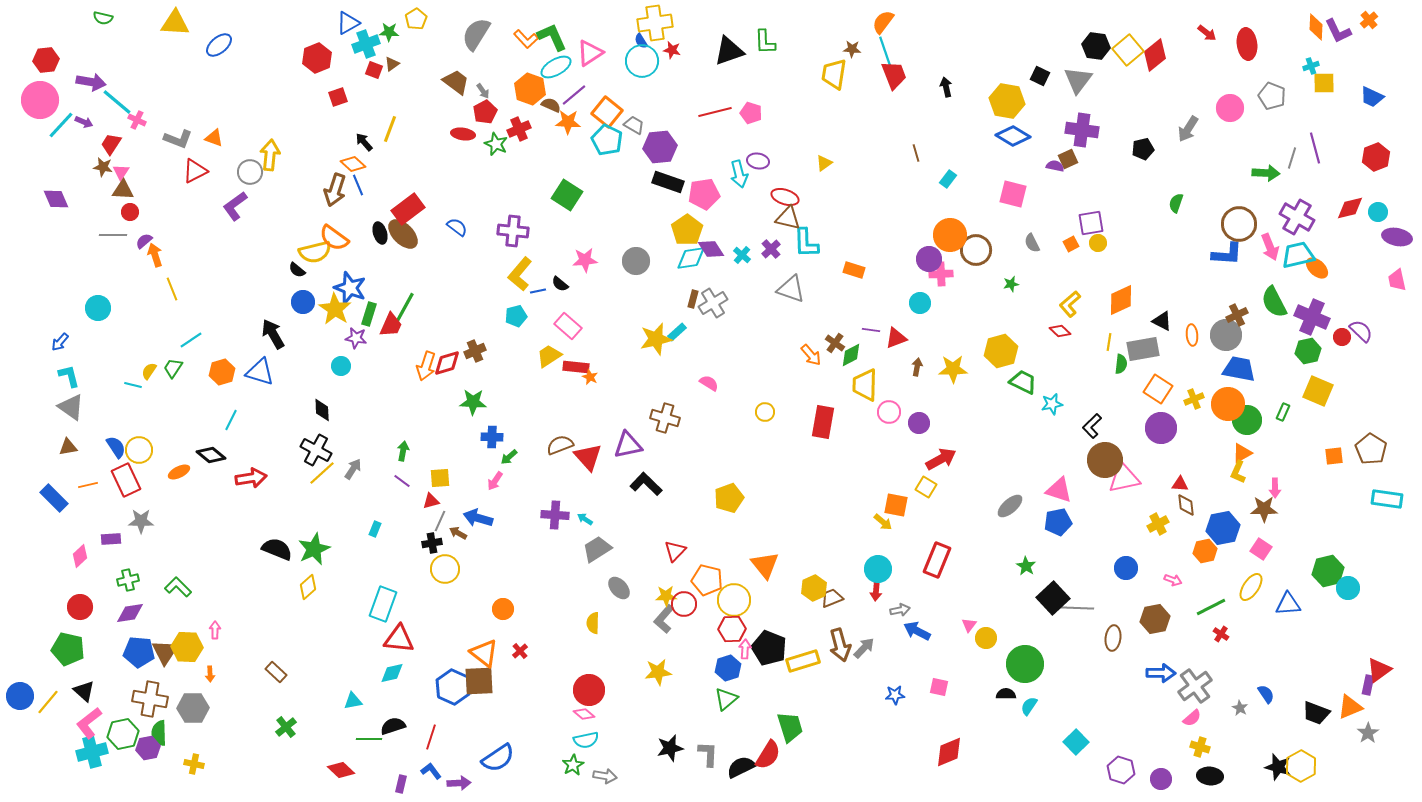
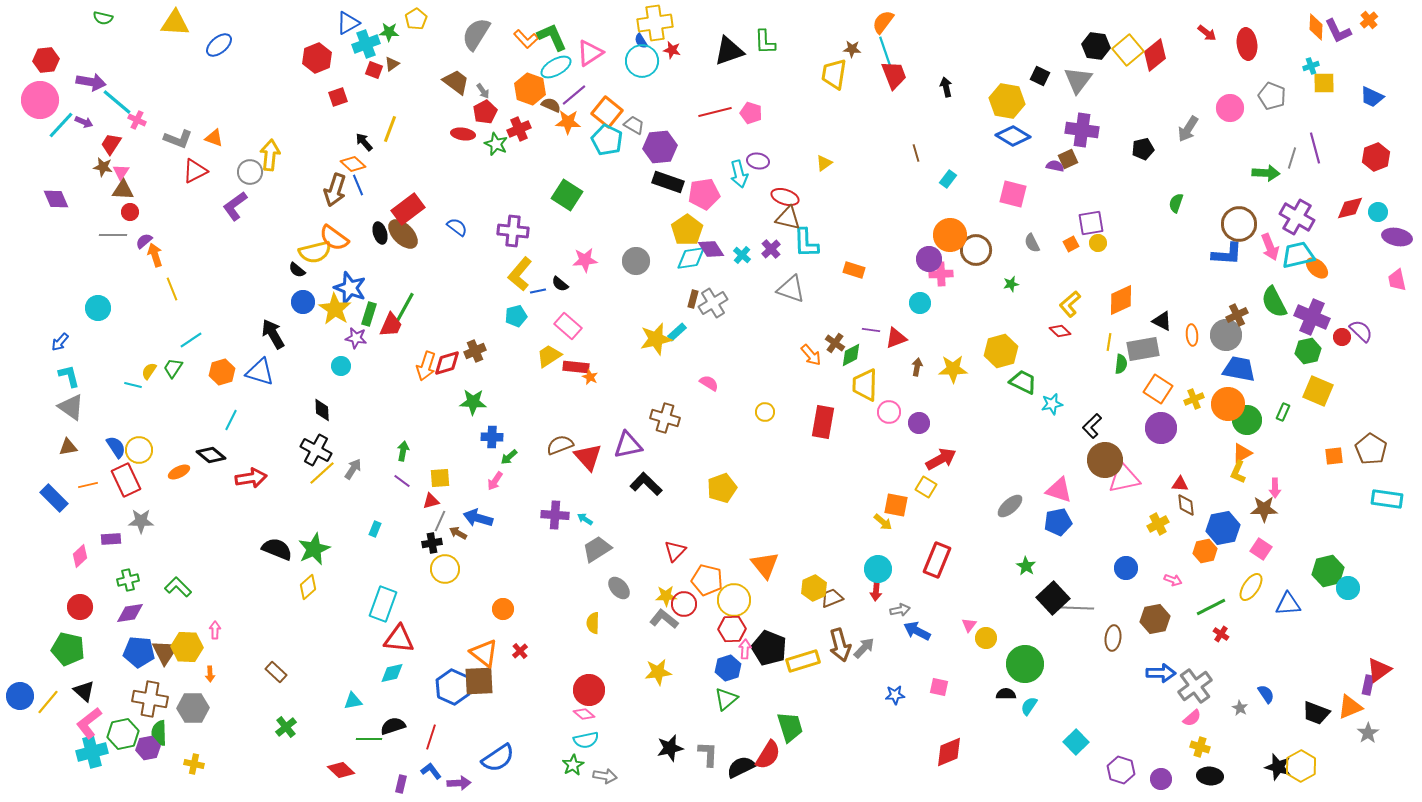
yellow pentagon at (729, 498): moved 7 px left, 10 px up
gray L-shape at (664, 619): rotated 88 degrees clockwise
